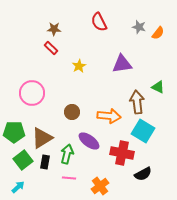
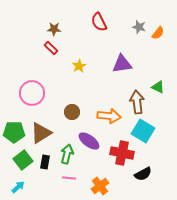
brown triangle: moved 1 px left, 5 px up
